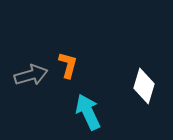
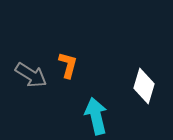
gray arrow: rotated 48 degrees clockwise
cyan arrow: moved 8 px right, 4 px down; rotated 12 degrees clockwise
